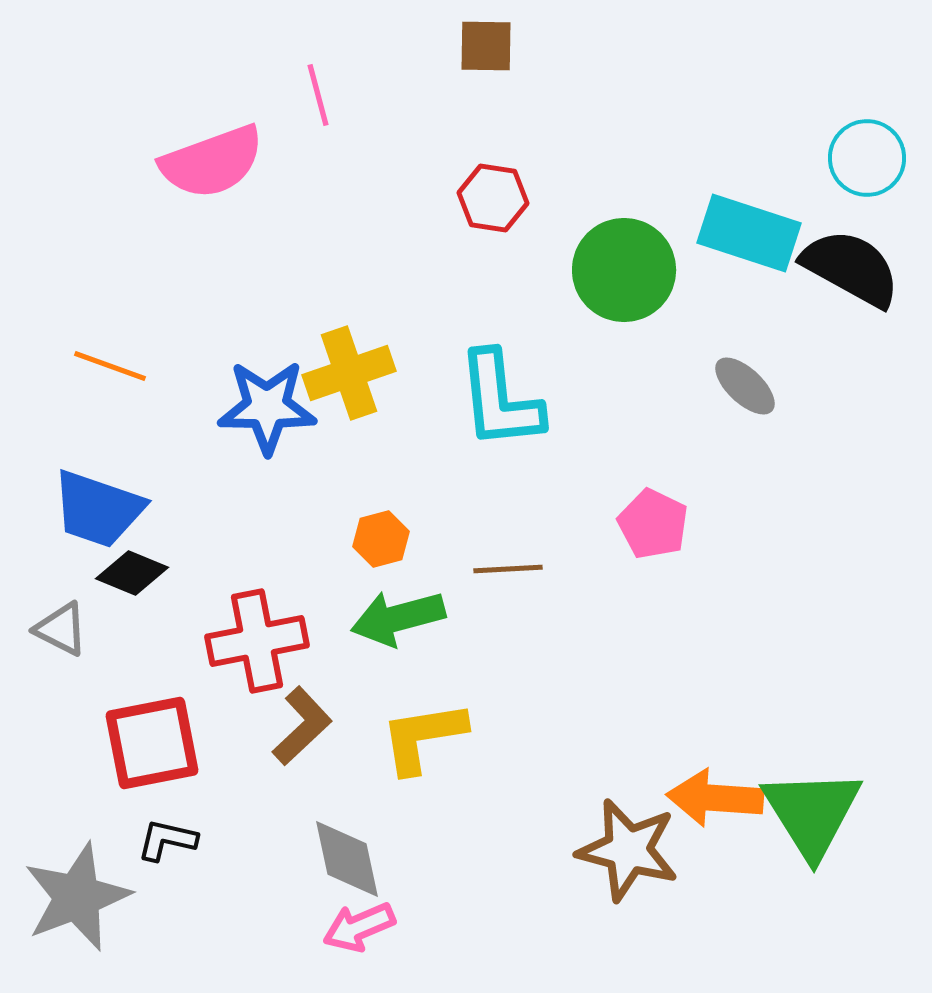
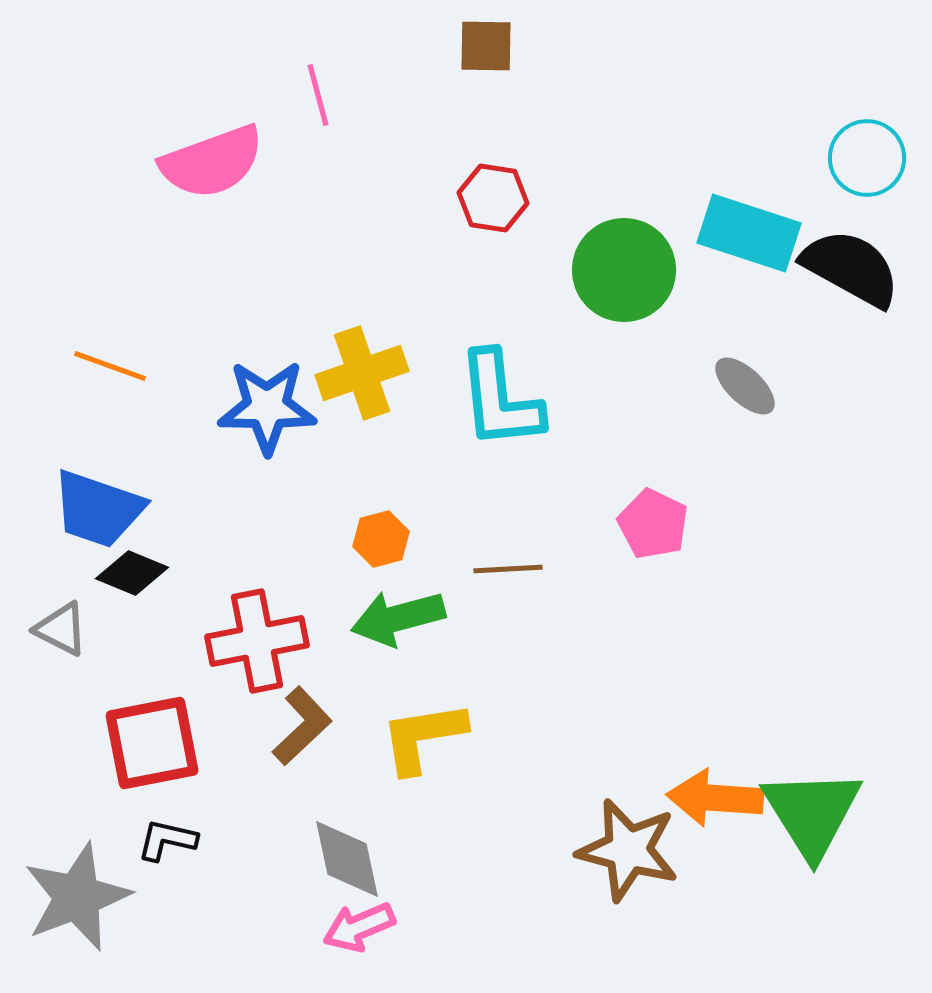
yellow cross: moved 13 px right
